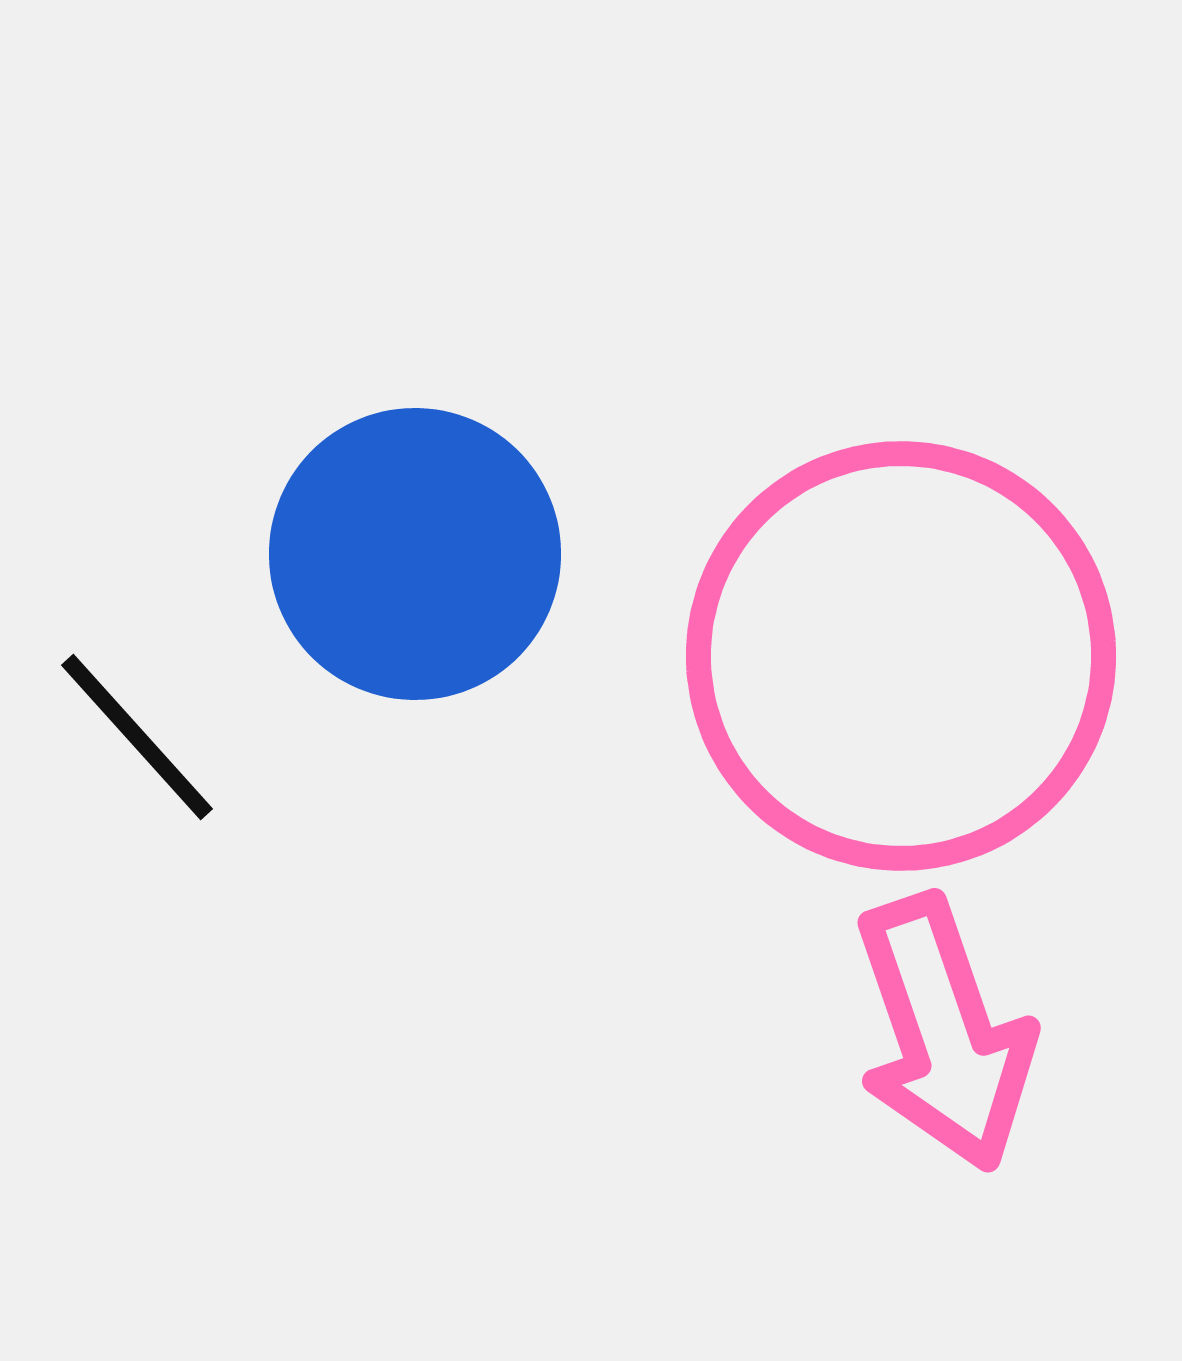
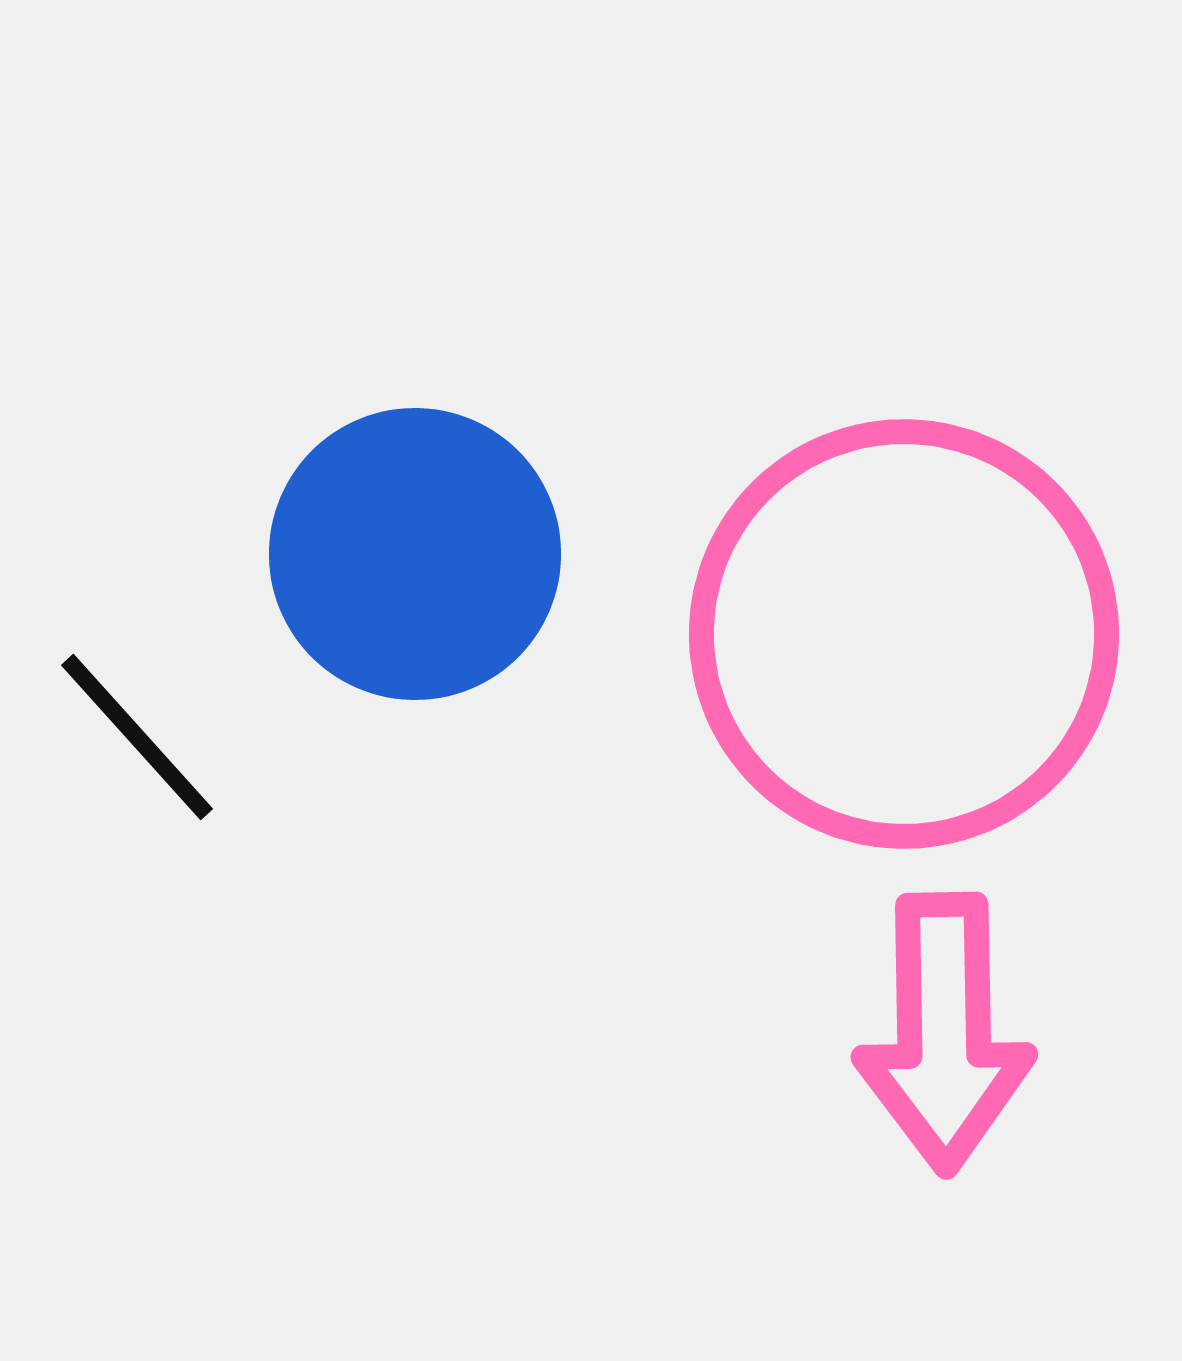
pink circle: moved 3 px right, 22 px up
pink arrow: rotated 18 degrees clockwise
